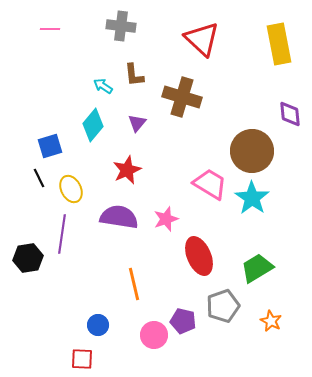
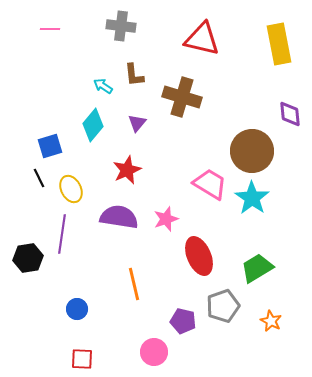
red triangle: rotated 30 degrees counterclockwise
blue circle: moved 21 px left, 16 px up
pink circle: moved 17 px down
